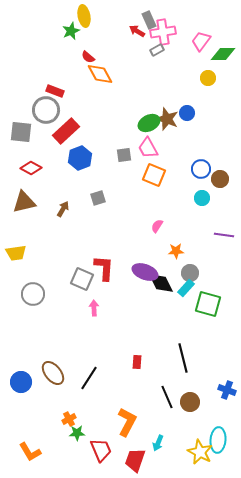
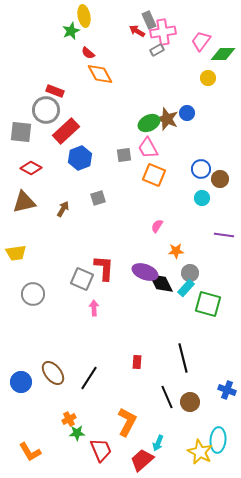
red semicircle at (88, 57): moved 4 px up
red trapezoid at (135, 460): moved 7 px right; rotated 30 degrees clockwise
